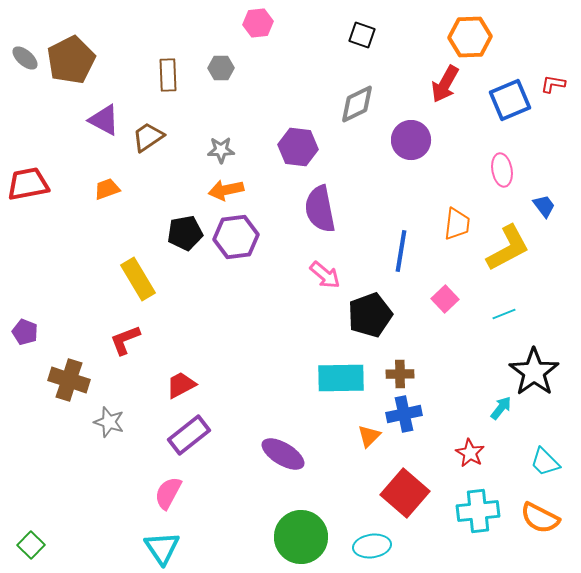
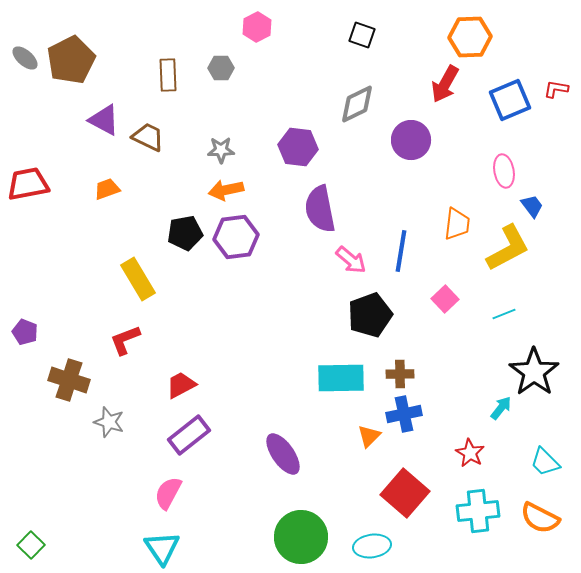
pink hexagon at (258, 23): moved 1 px left, 4 px down; rotated 20 degrees counterclockwise
red L-shape at (553, 84): moved 3 px right, 5 px down
brown trapezoid at (148, 137): rotated 60 degrees clockwise
pink ellipse at (502, 170): moved 2 px right, 1 px down
blue trapezoid at (544, 206): moved 12 px left
pink arrow at (325, 275): moved 26 px right, 15 px up
purple ellipse at (283, 454): rotated 24 degrees clockwise
